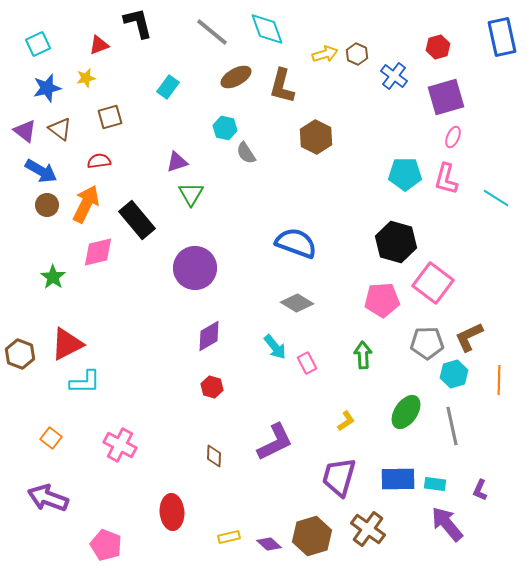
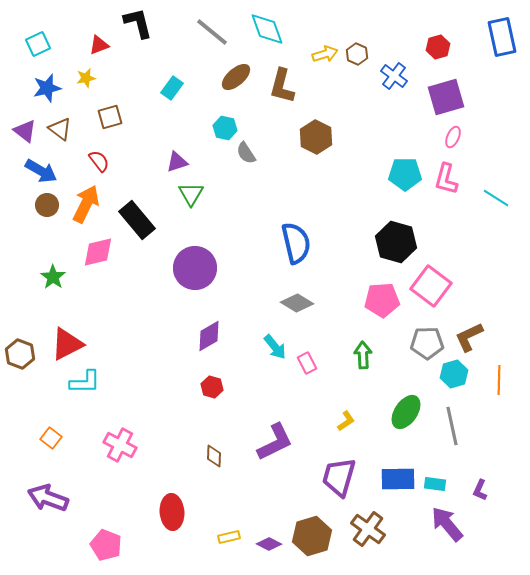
brown ellipse at (236, 77): rotated 12 degrees counterclockwise
cyan rectangle at (168, 87): moved 4 px right, 1 px down
red semicircle at (99, 161): rotated 60 degrees clockwise
blue semicircle at (296, 243): rotated 57 degrees clockwise
pink square at (433, 283): moved 2 px left, 3 px down
purple diamond at (269, 544): rotated 15 degrees counterclockwise
